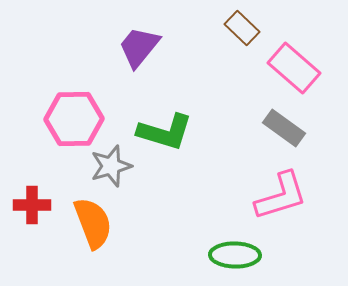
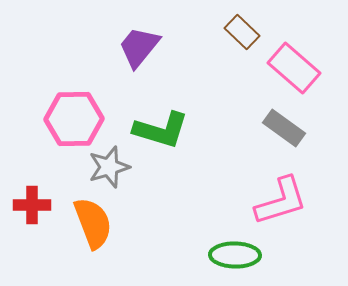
brown rectangle: moved 4 px down
green L-shape: moved 4 px left, 2 px up
gray star: moved 2 px left, 1 px down
pink L-shape: moved 5 px down
